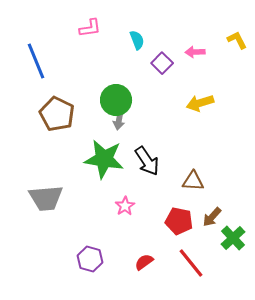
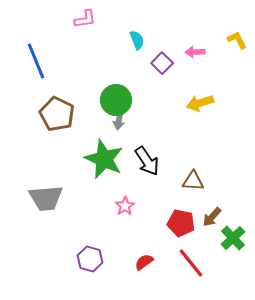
pink L-shape: moved 5 px left, 9 px up
green star: rotated 15 degrees clockwise
red pentagon: moved 2 px right, 2 px down
